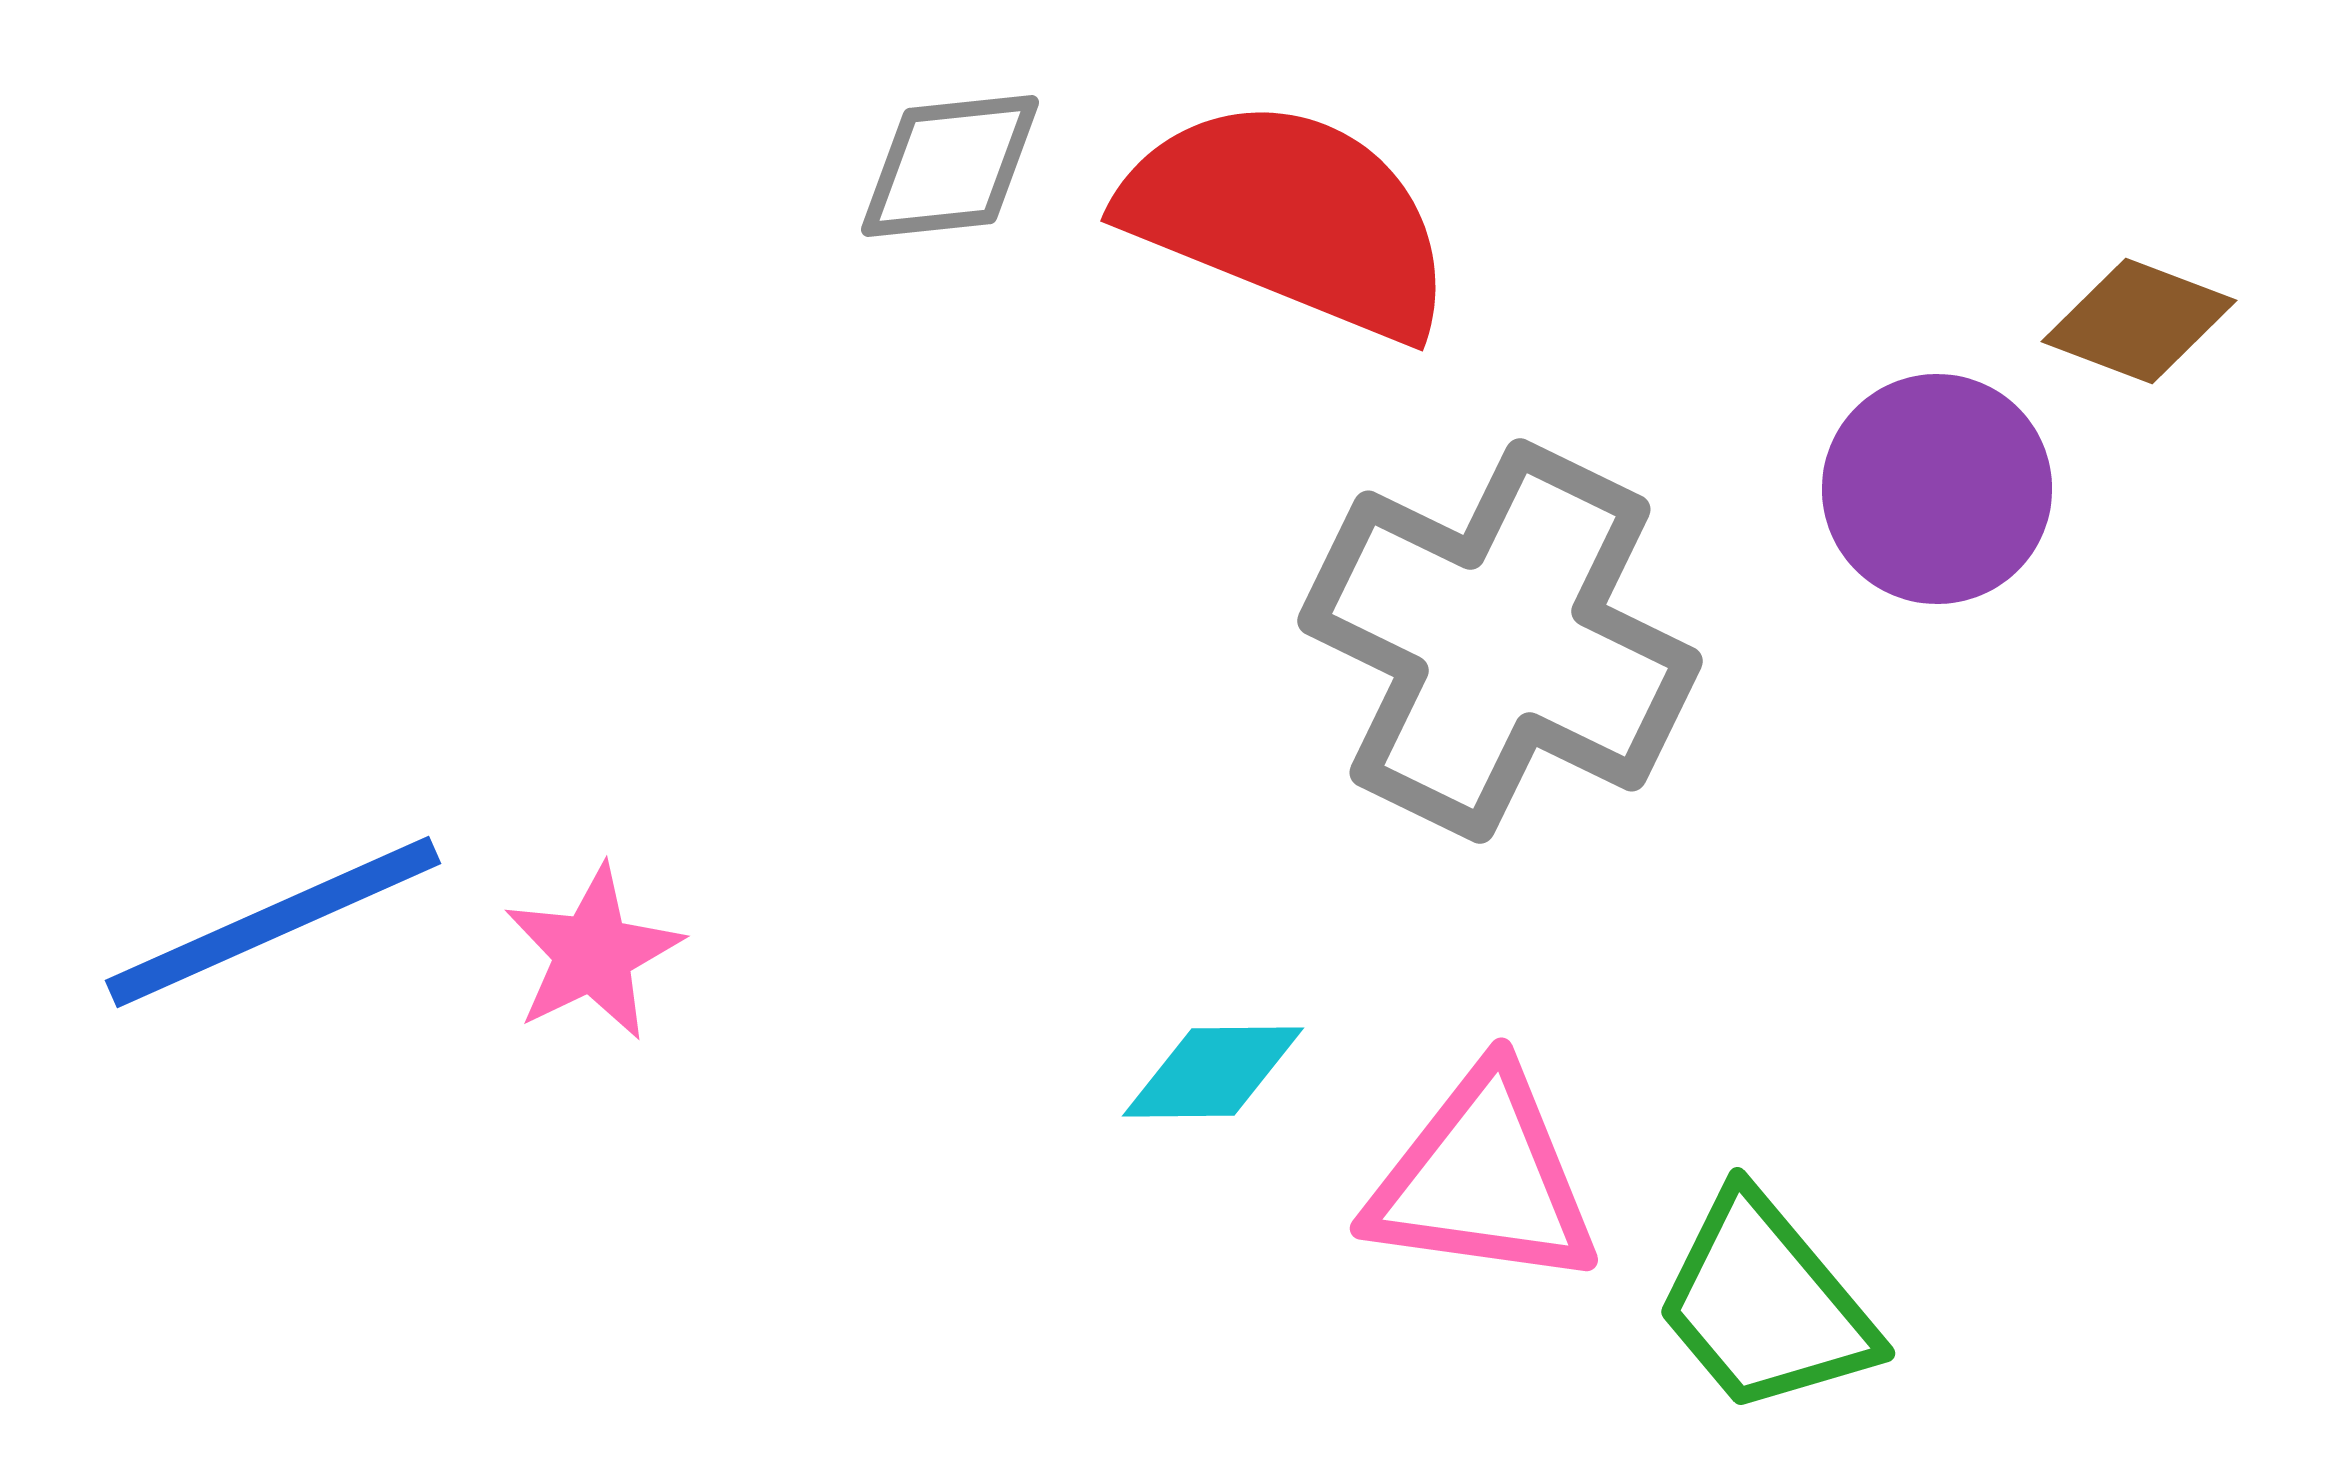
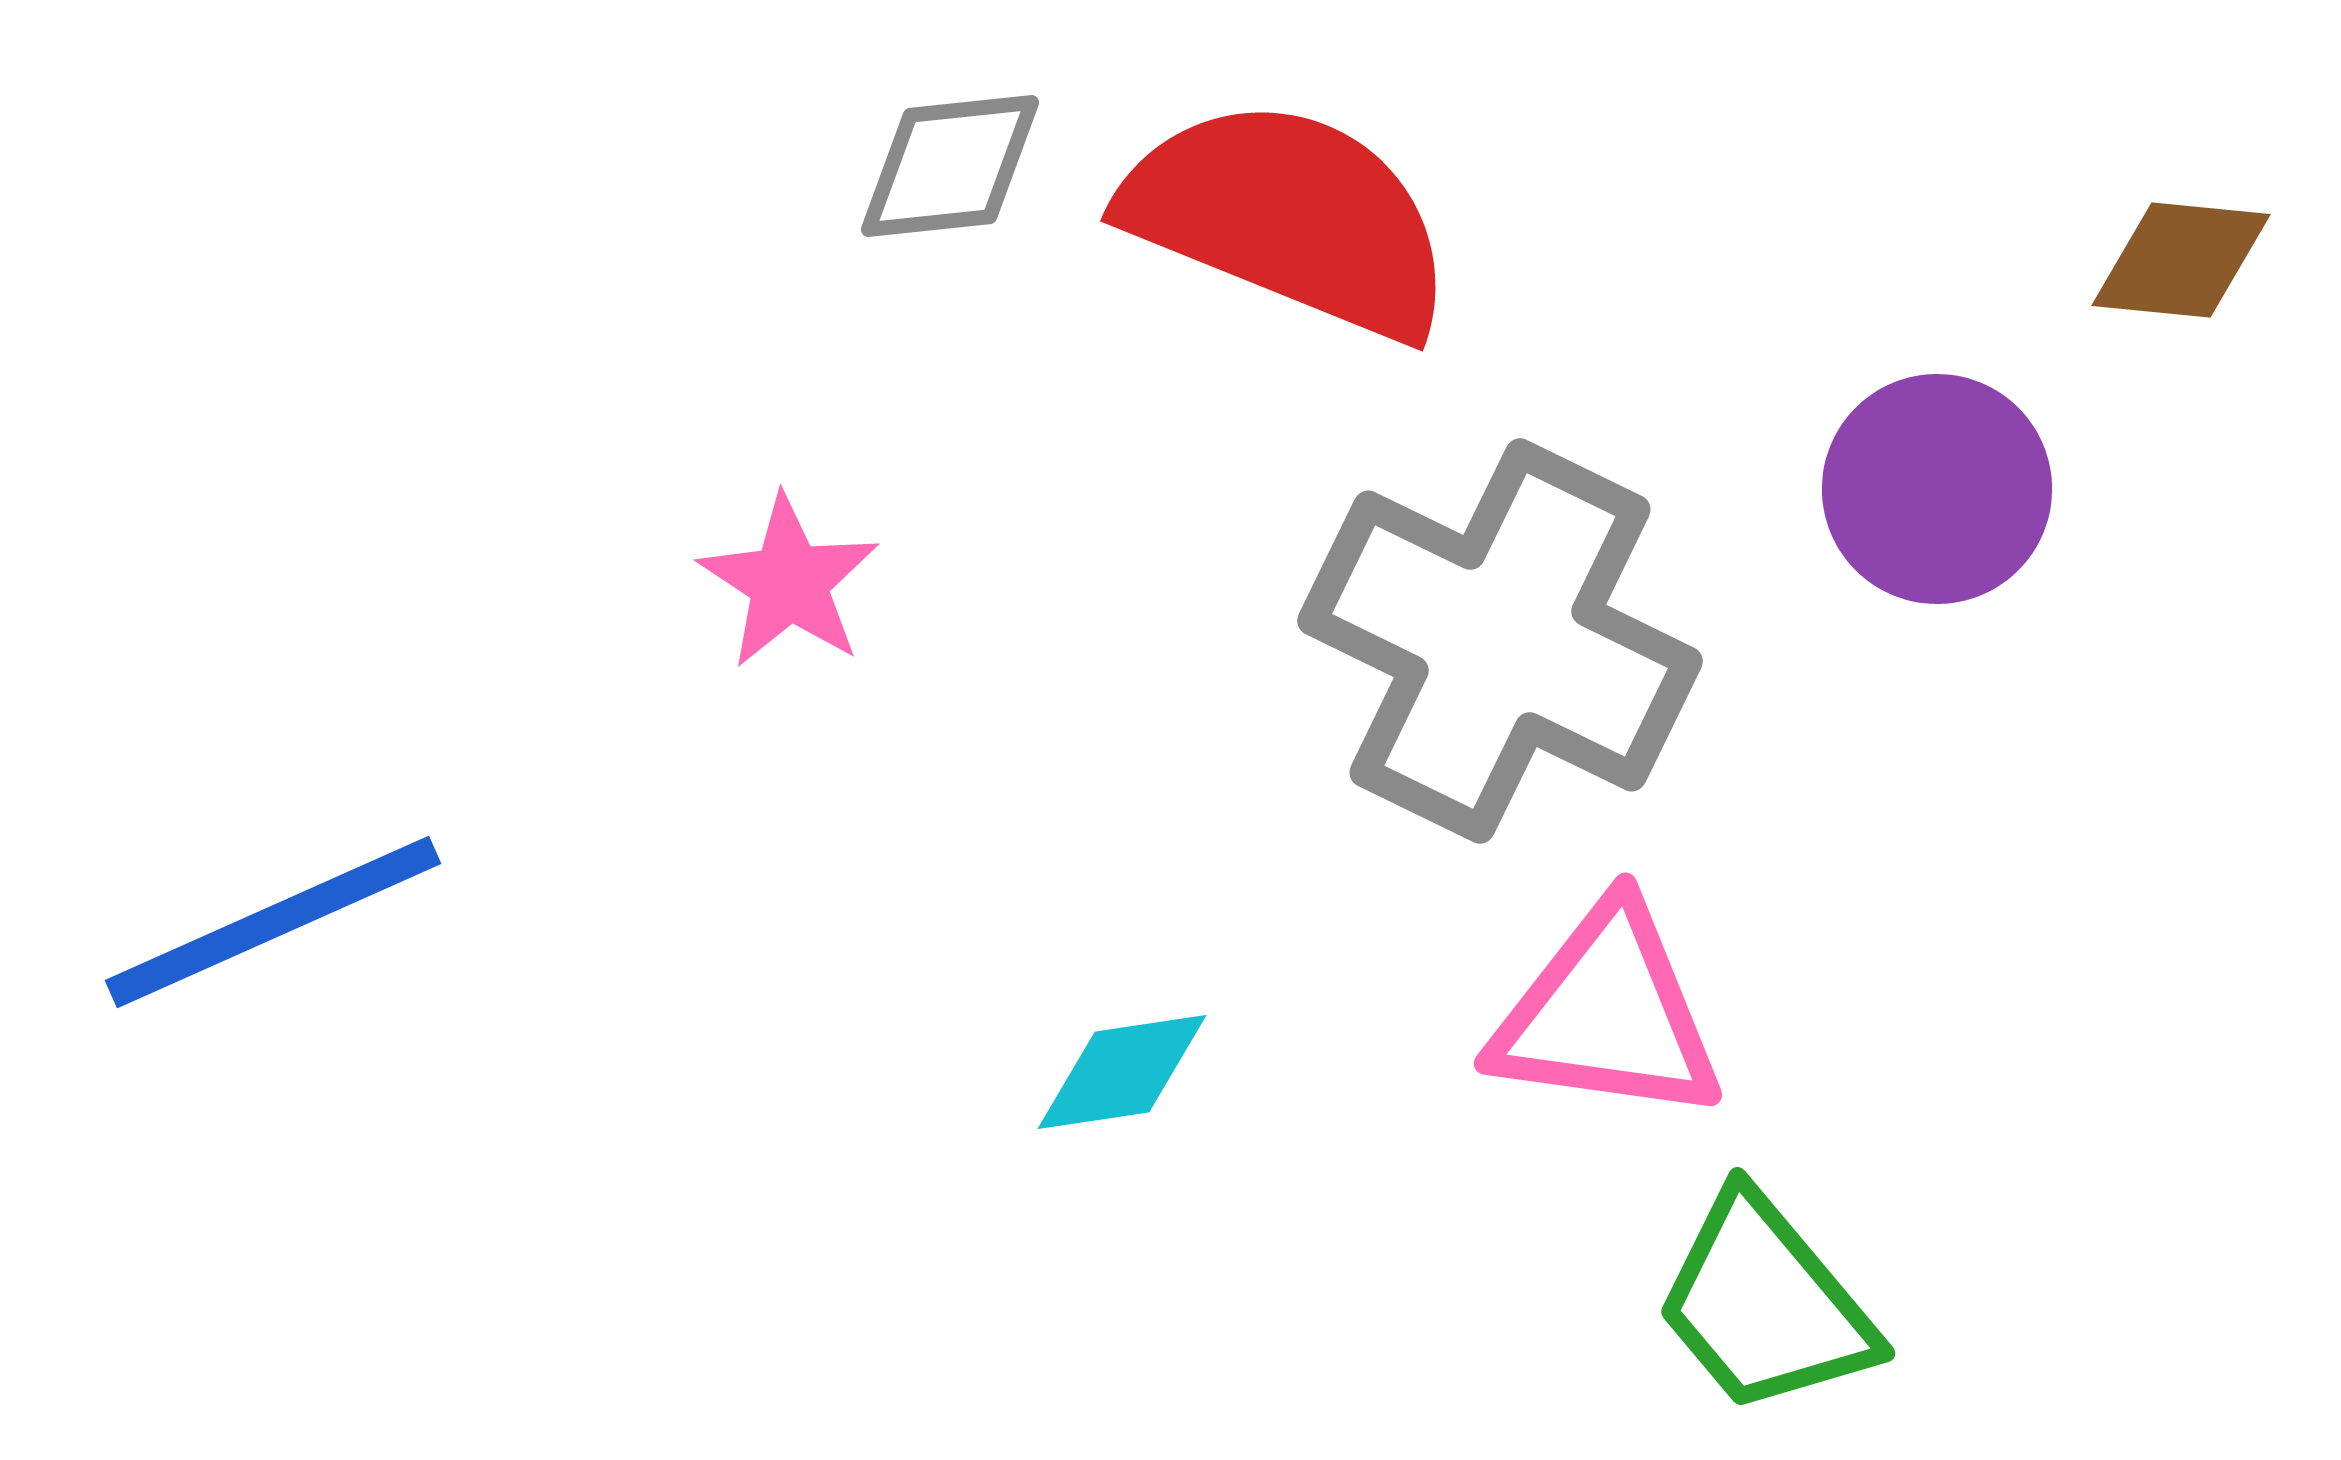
brown diamond: moved 42 px right, 61 px up; rotated 15 degrees counterclockwise
pink star: moved 196 px right, 371 px up; rotated 13 degrees counterclockwise
cyan diamond: moved 91 px left; rotated 8 degrees counterclockwise
pink triangle: moved 124 px right, 165 px up
